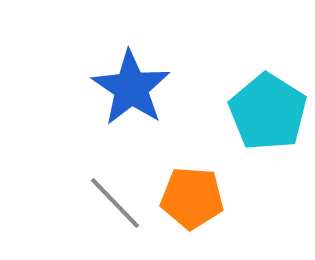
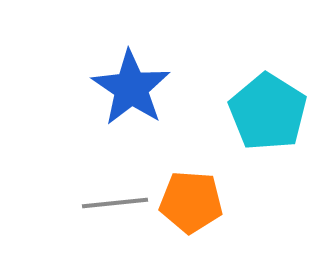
orange pentagon: moved 1 px left, 4 px down
gray line: rotated 52 degrees counterclockwise
